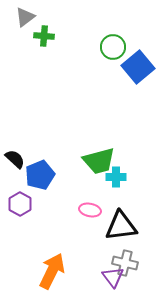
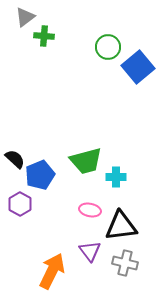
green circle: moved 5 px left
green trapezoid: moved 13 px left
purple triangle: moved 23 px left, 26 px up
